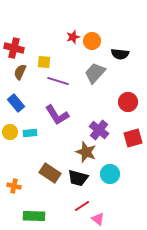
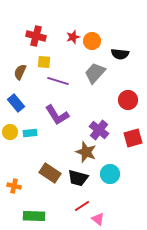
red cross: moved 22 px right, 12 px up
red circle: moved 2 px up
